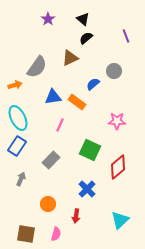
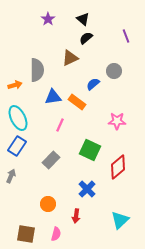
gray semicircle: moved 3 px down; rotated 35 degrees counterclockwise
gray arrow: moved 10 px left, 3 px up
